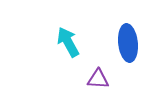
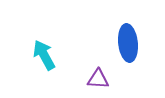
cyan arrow: moved 24 px left, 13 px down
